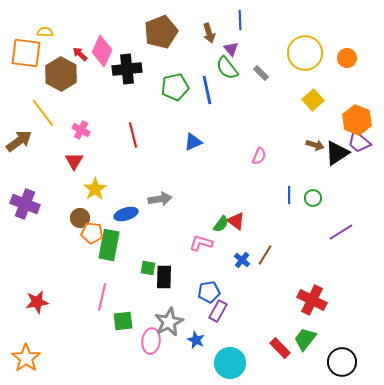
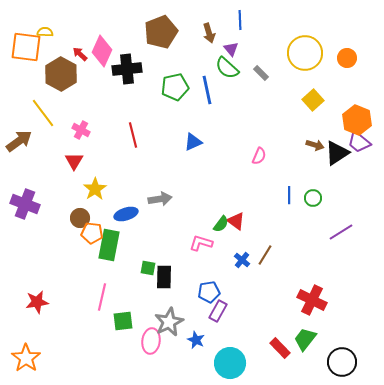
orange square at (26, 53): moved 6 px up
green semicircle at (227, 68): rotated 10 degrees counterclockwise
